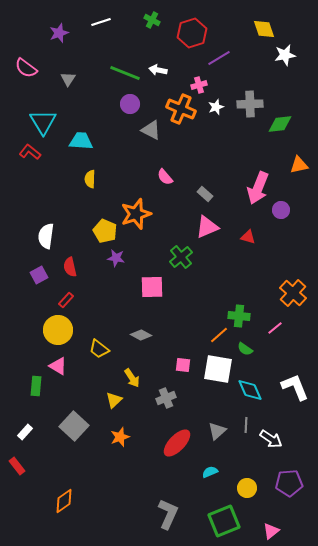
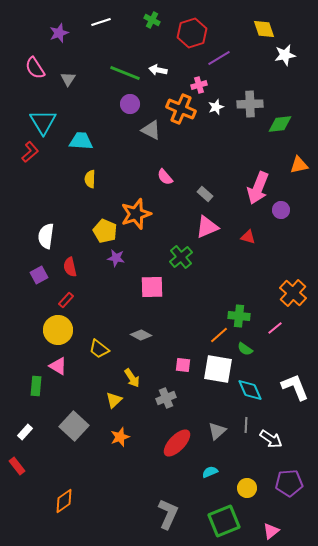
pink semicircle at (26, 68): moved 9 px right; rotated 20 degrees clockwise
red L-shape at (30, 152): rotated 100 degrees clockwise
